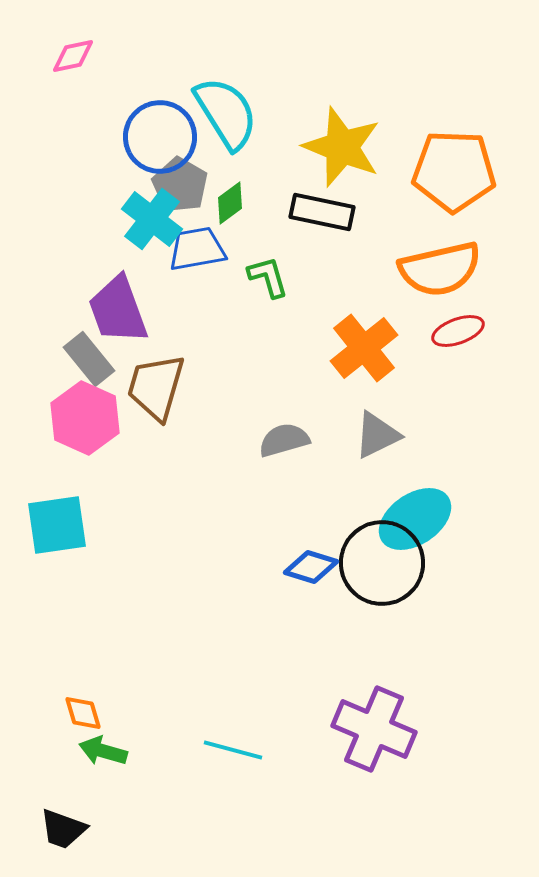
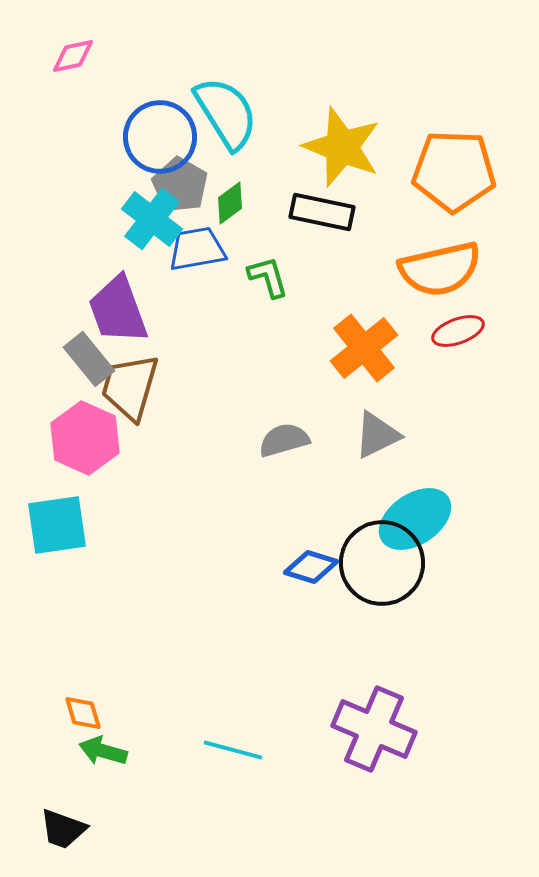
brown trapezoid: moved 26 px left
pink hexagon: moved 20 px down
